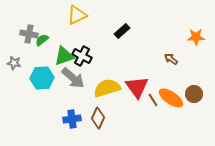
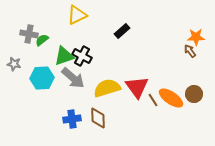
brown arrow: moved 19 px right, 8 px up; rotated 16 degrees clockwise
gray star: moved 1 px down
brown diamond: rotated 25 degrees counterclockwise
